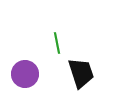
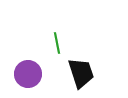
purple circle: moved 3 px right
